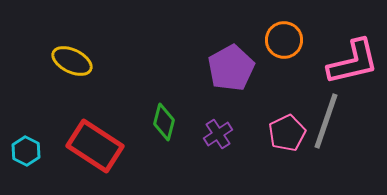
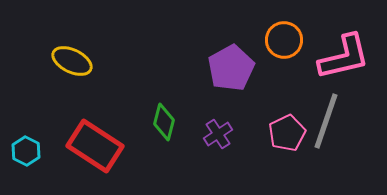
pink L-shape: moved 9 px left, 5 px up
